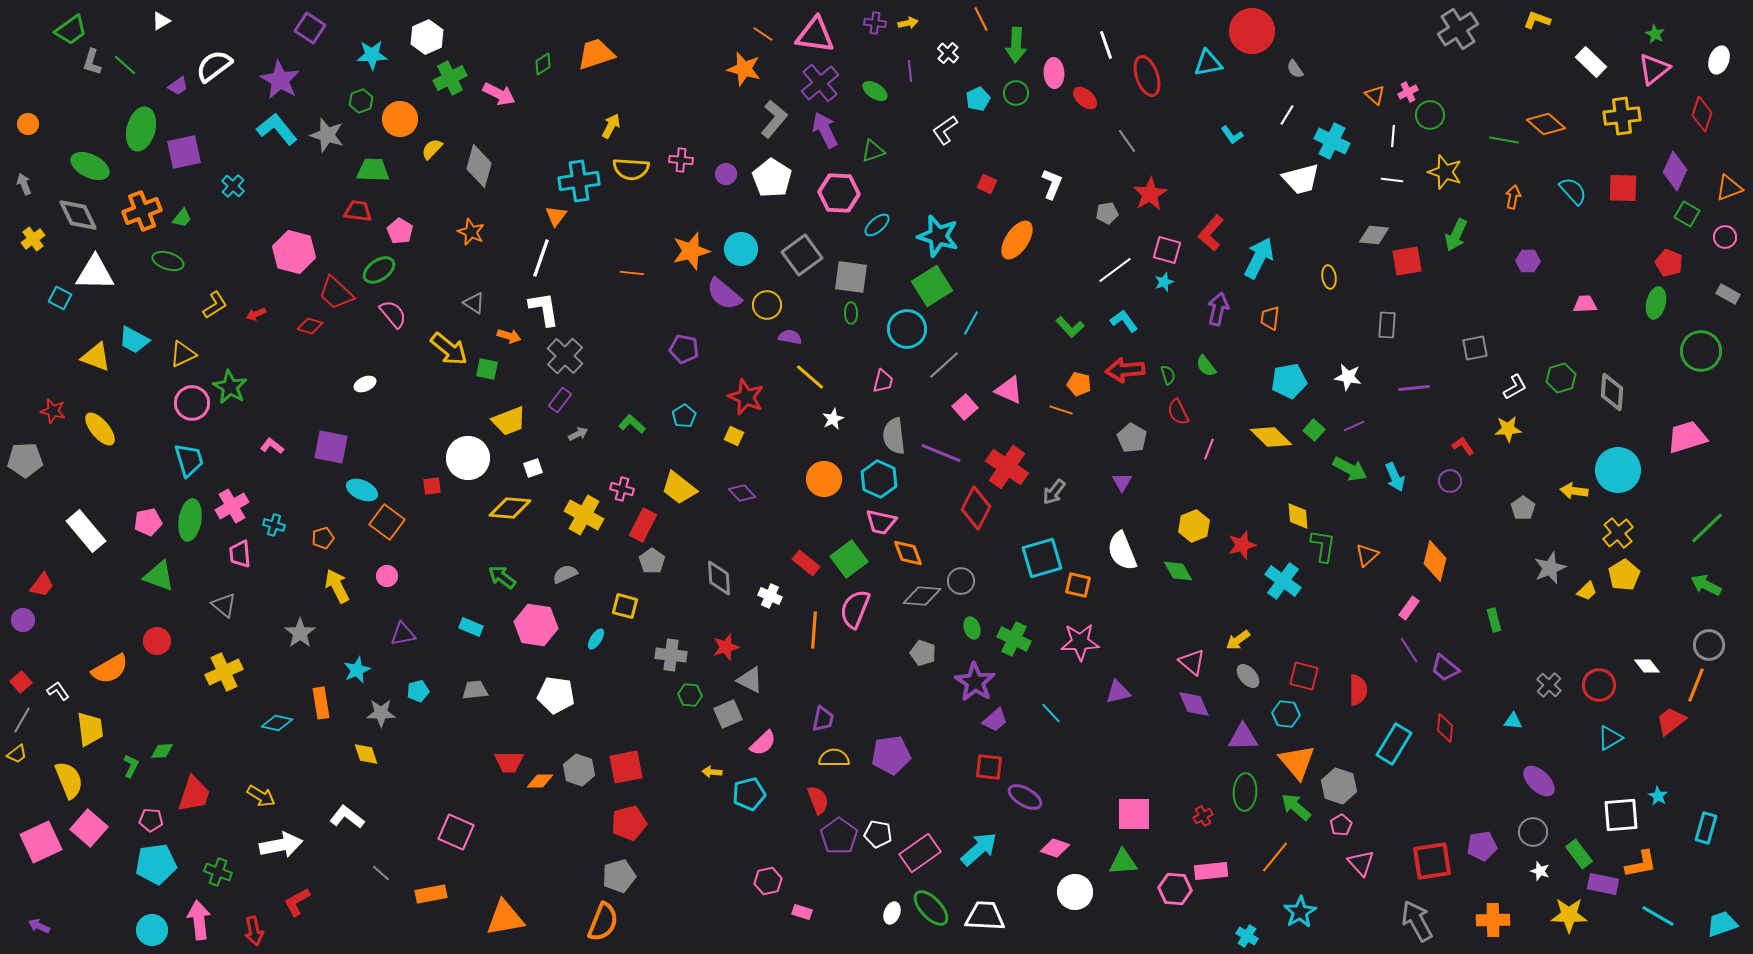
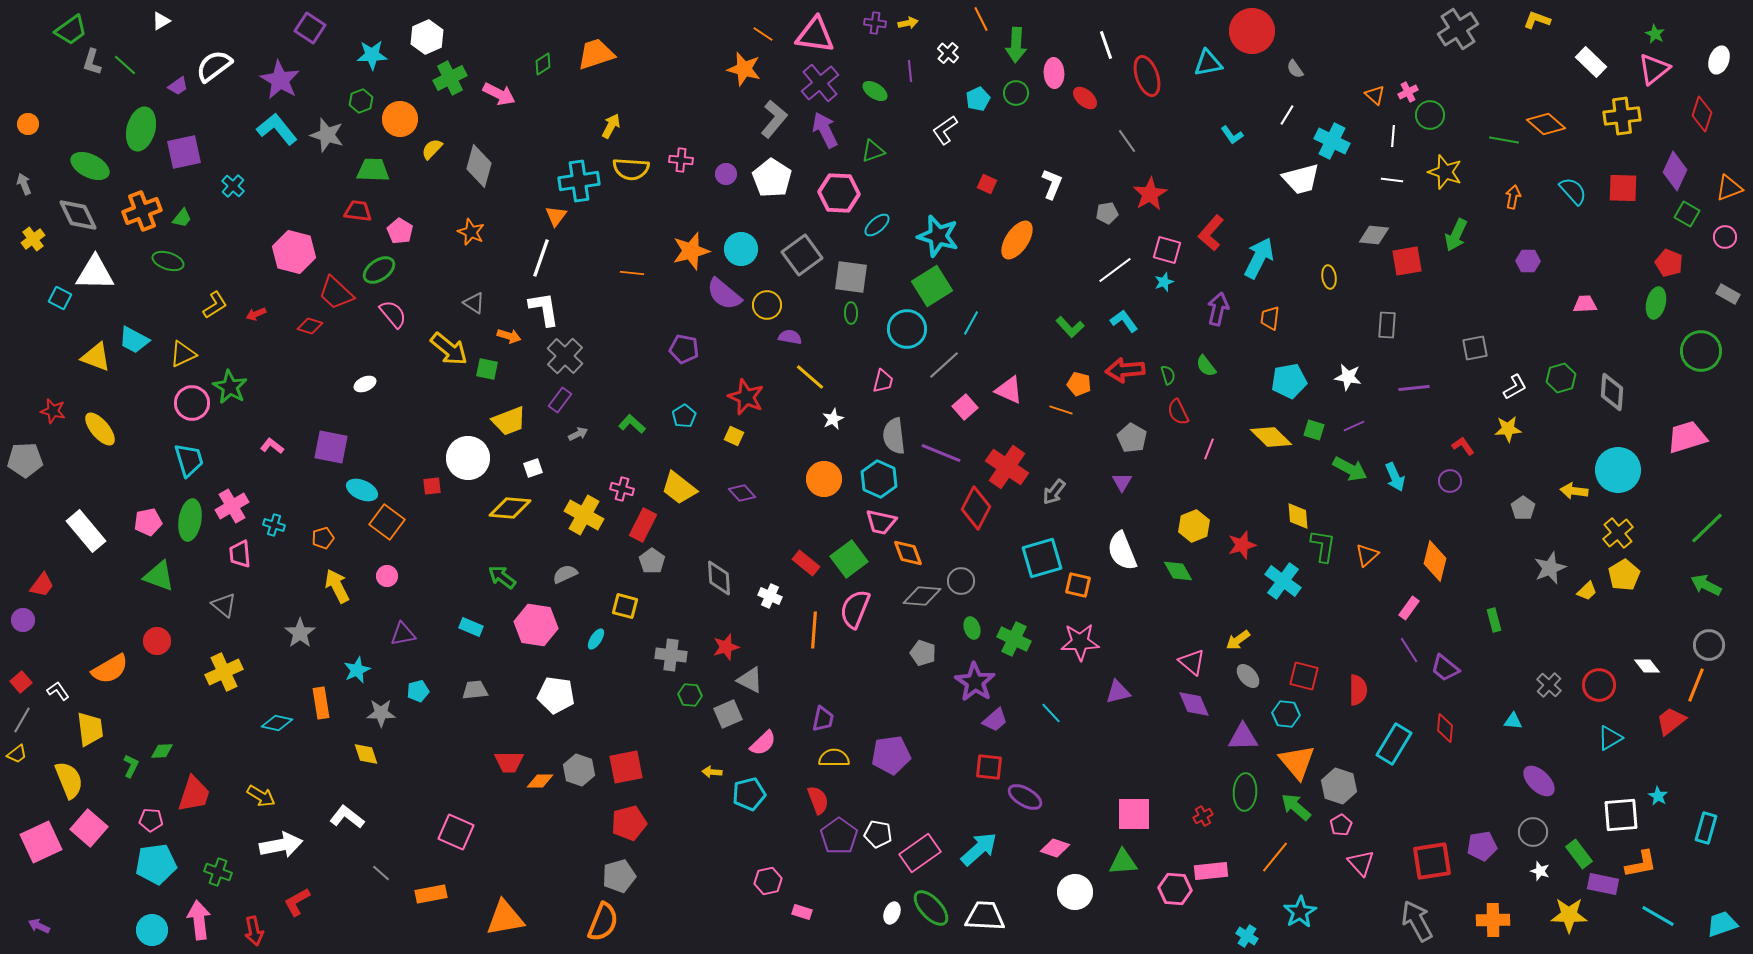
green square at (1314, 430): rotated 25 degrees counterclockwise
